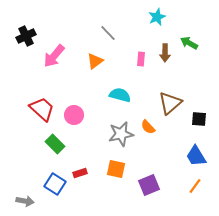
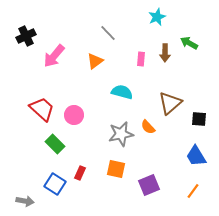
cyan semicircle: moved 2 px right, 3 px up
red rectangle: rotated 48 degrees counterclockwise
orange line: moved 2 px left, 5 px down
